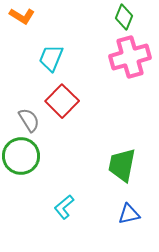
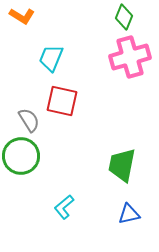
red square: rotated 32 degrees counterclockwise
